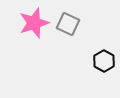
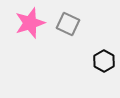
pink star: moved 4 px left
